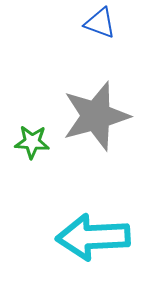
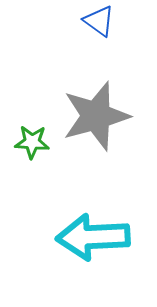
blue triangle: moved 1 px left, 2 px up; rotated 16 degrees clockwise
